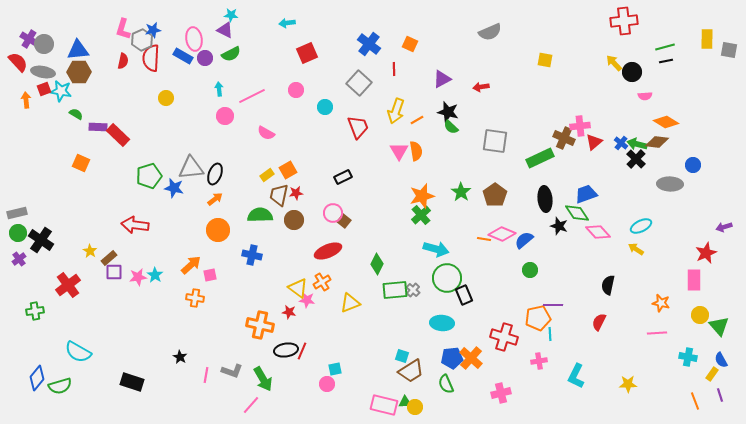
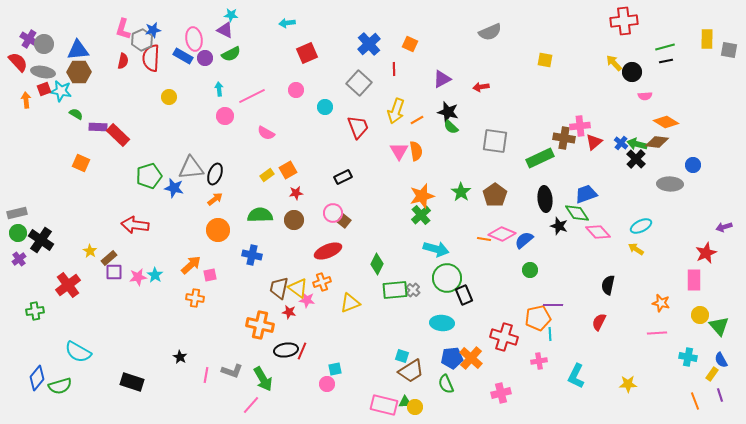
blue cross at (369, 44): rotated 10 degrees clockwise
yellow circle at (166, 98): moved 3 px right, 1 px up
brown cross at (564, 138): rotated 15 degrees counterclockwise
brown trapezoid at (279, 195): moved 93 px down
orange cross at (322, 282): rotated 12 degrees clockwise
